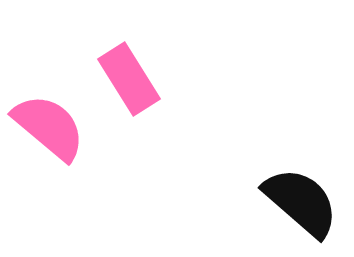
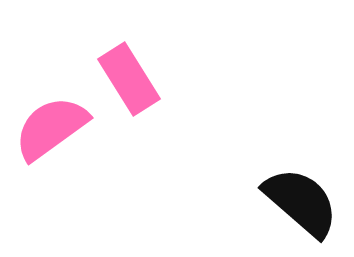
pink semicircle: moved 2 px right, 1 px down; rotated 76 degrees counterclockwise
